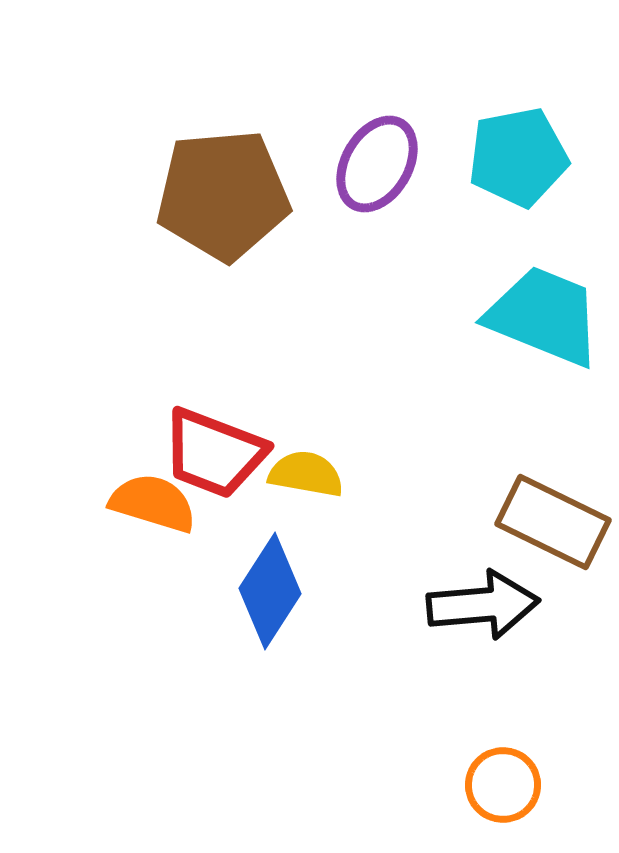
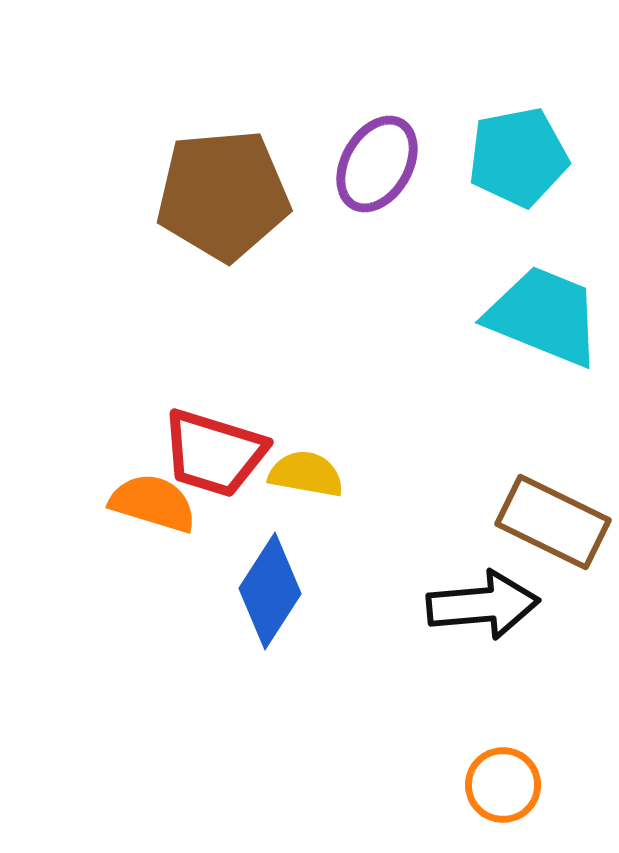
red trapezoid: rotated 4 degrees counterclockwise
